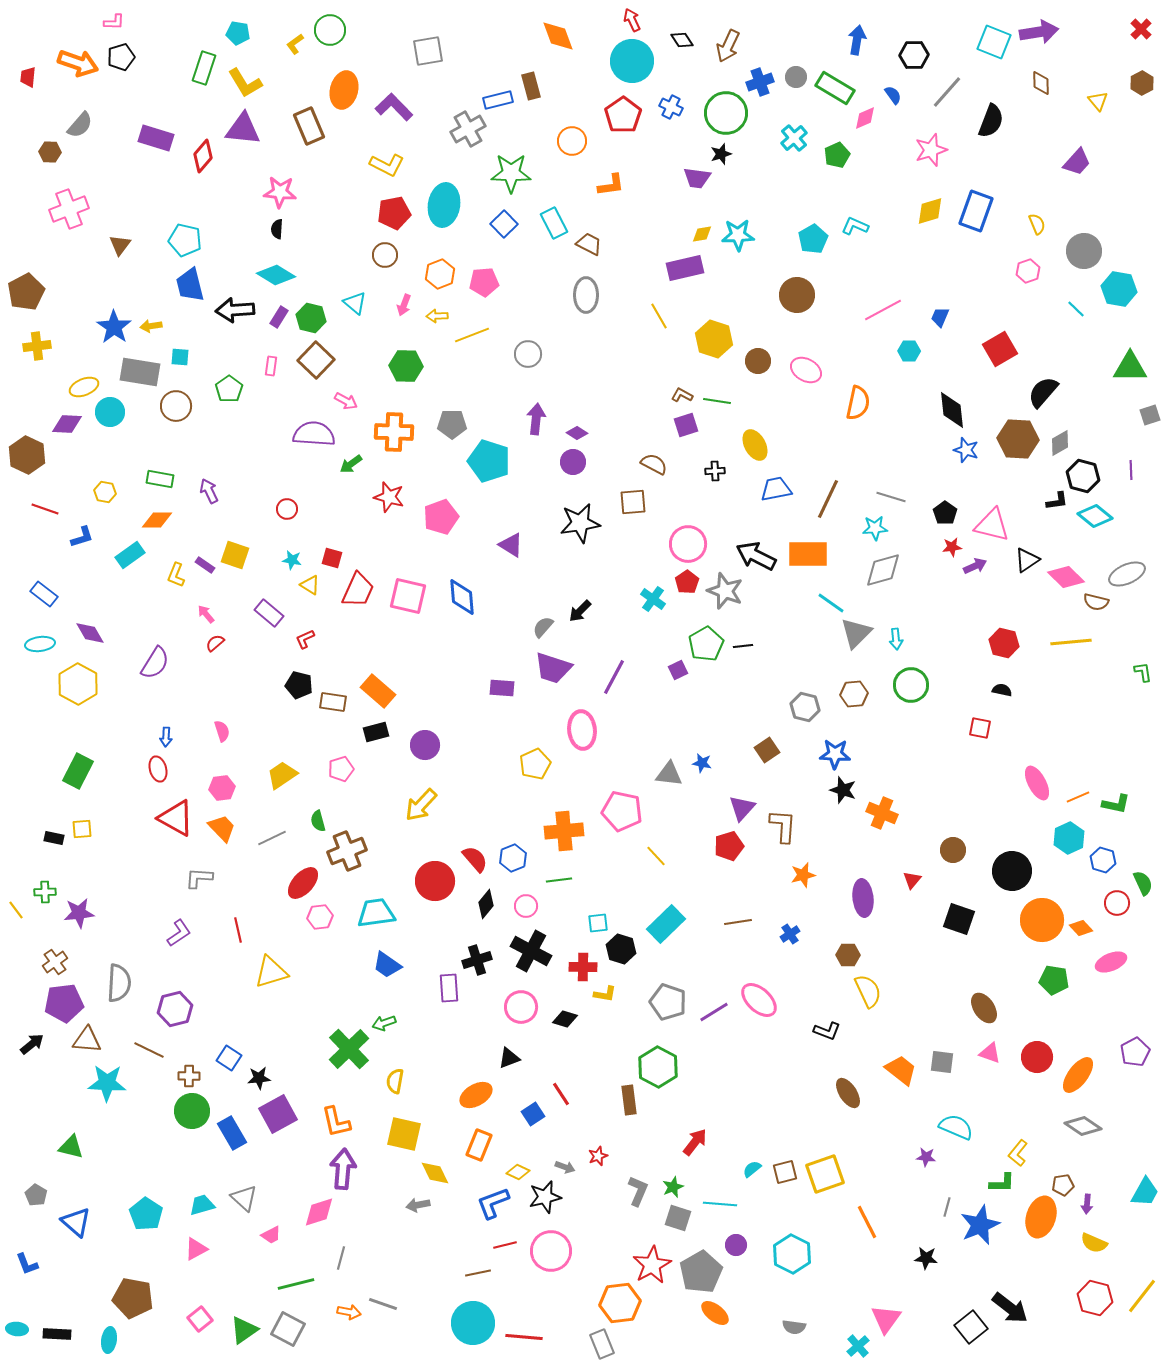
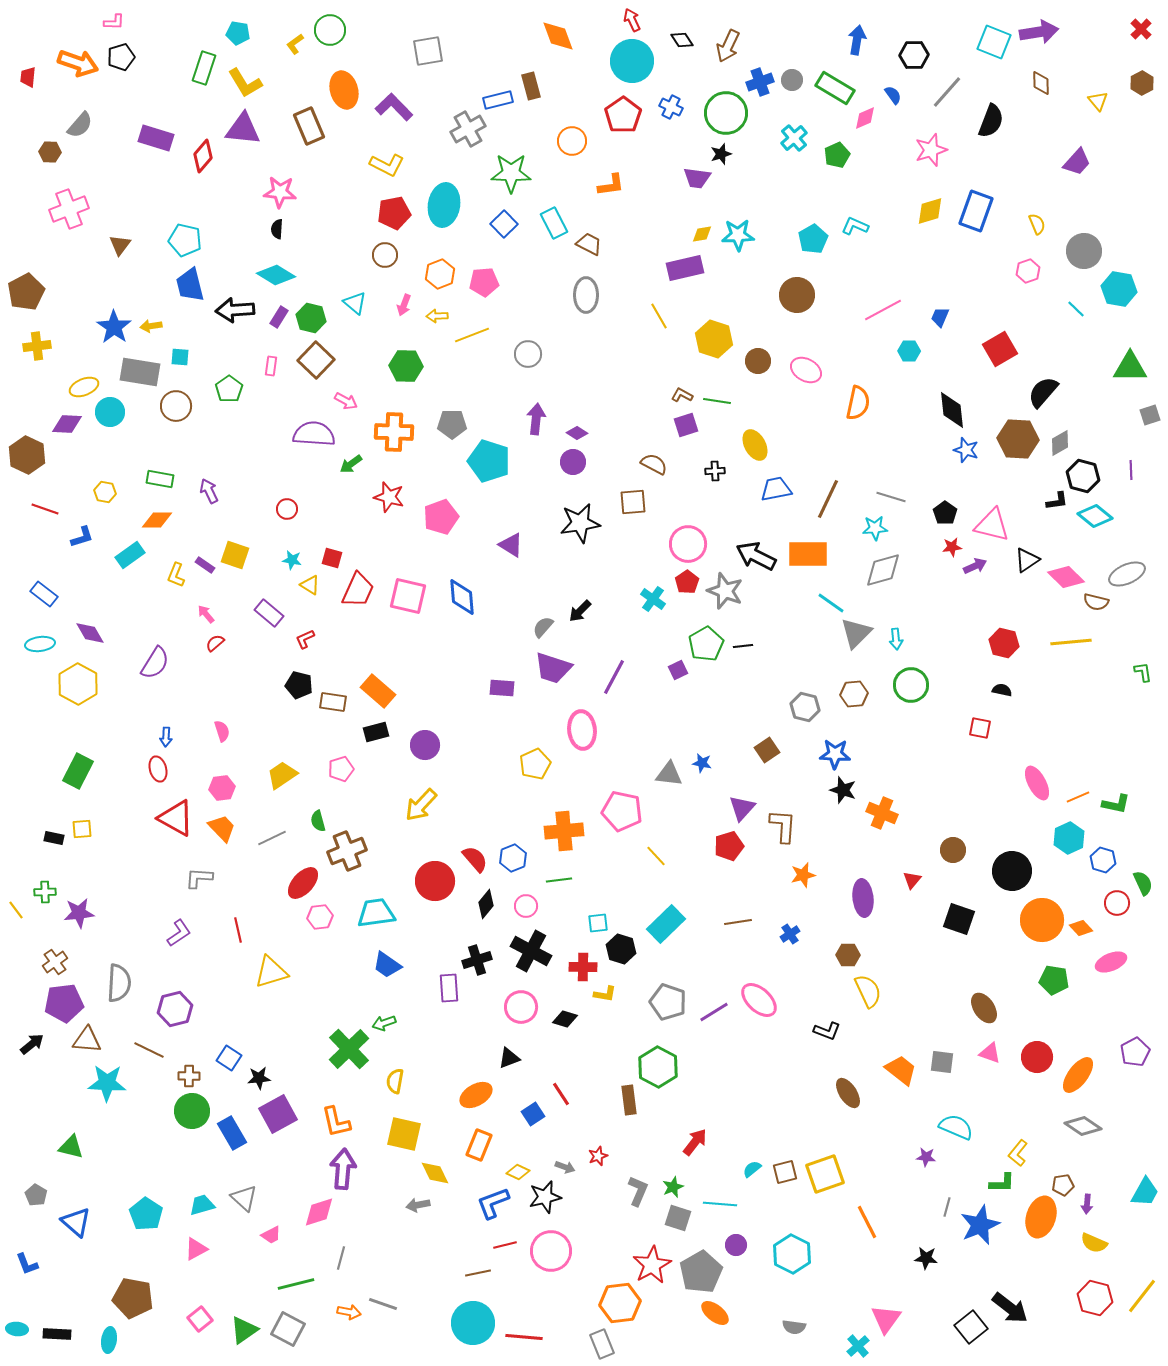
gray circle at (796, 77): moved 4 px left, 3 px down
orange ellipse at (344, 90): rotated 30 degrees counterclockwise
